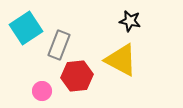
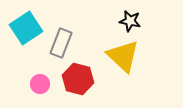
gray rectangle: moved 2 px right, 2 px up
yellow triangle: moved 2 px right, 4 px up; rotated 15 degrees clockwise
red hexagon: moved 1 px right, 3 px down; rotated 20 degrees clockwise
pink circle: moved 2 px left, 7 px up
